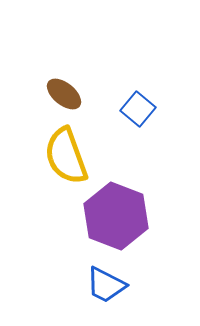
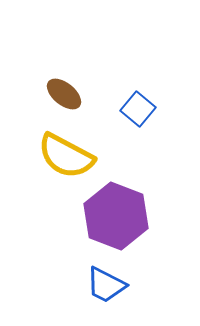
yellow semicircle: rotated 42 degrees counterclockwise
